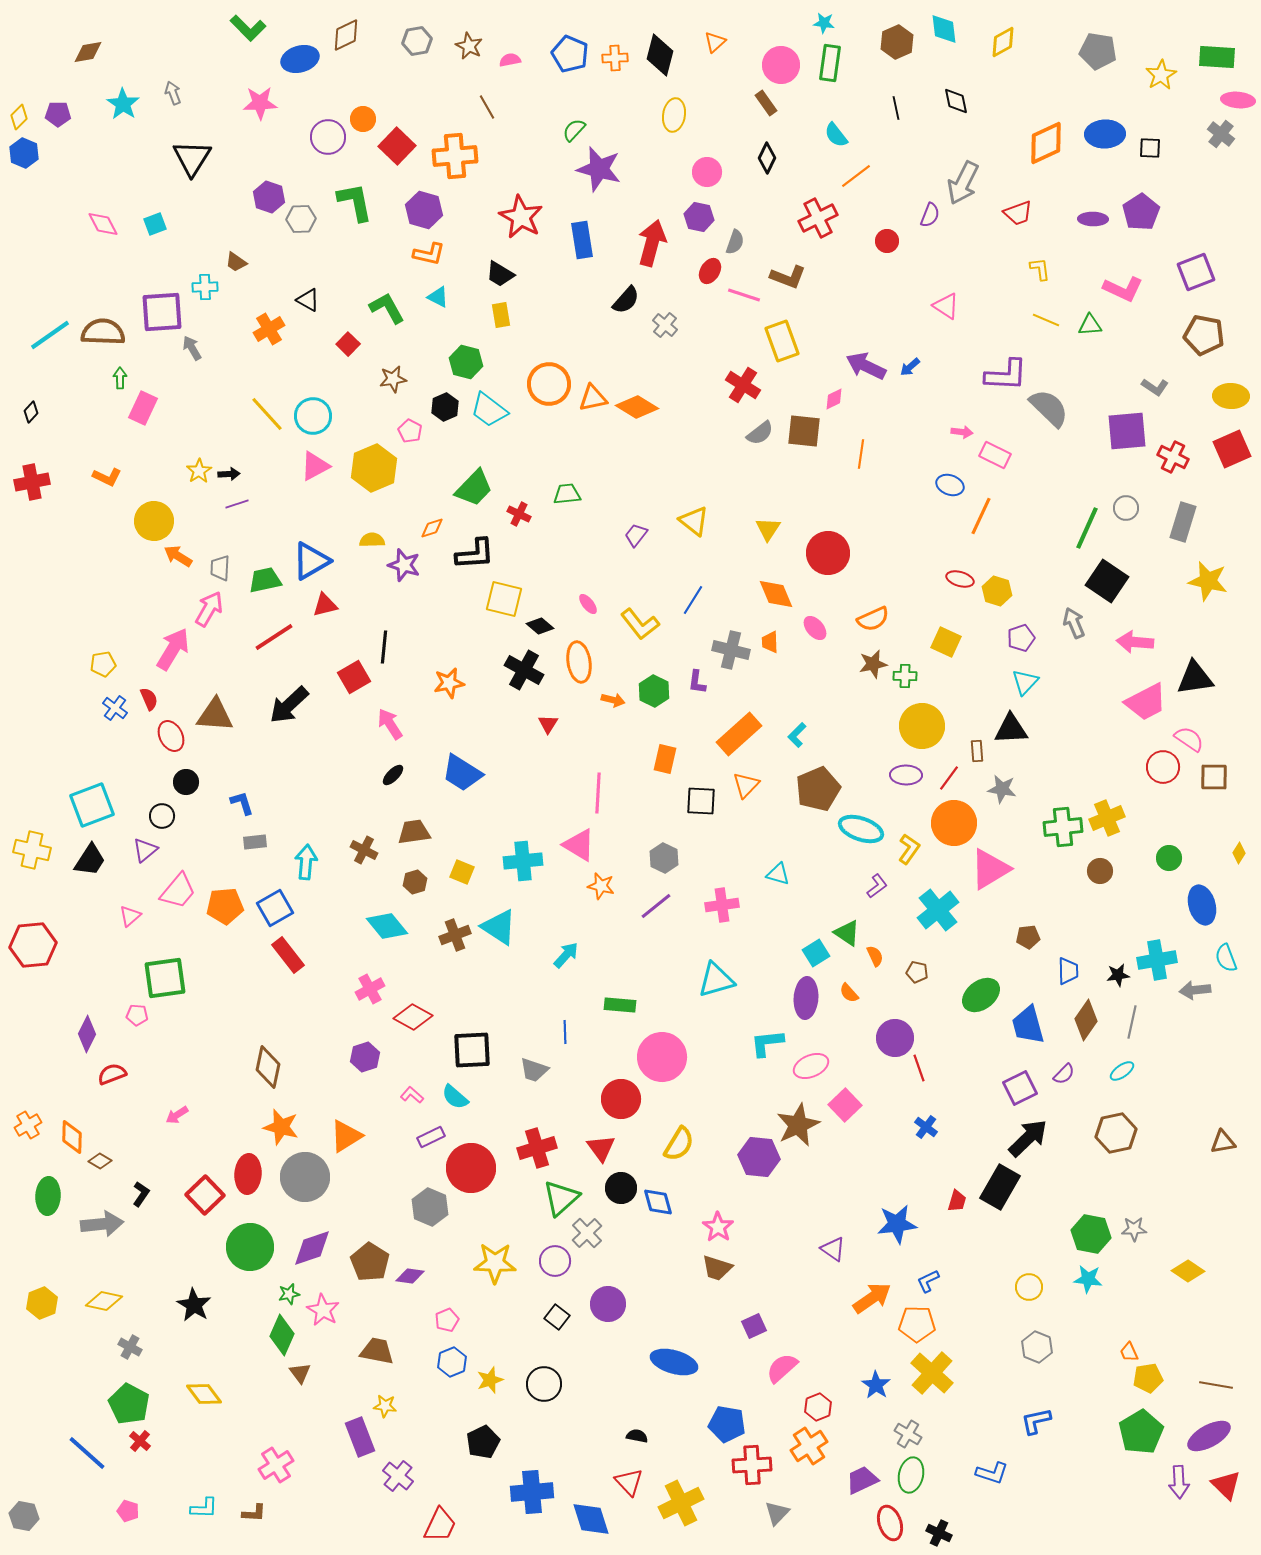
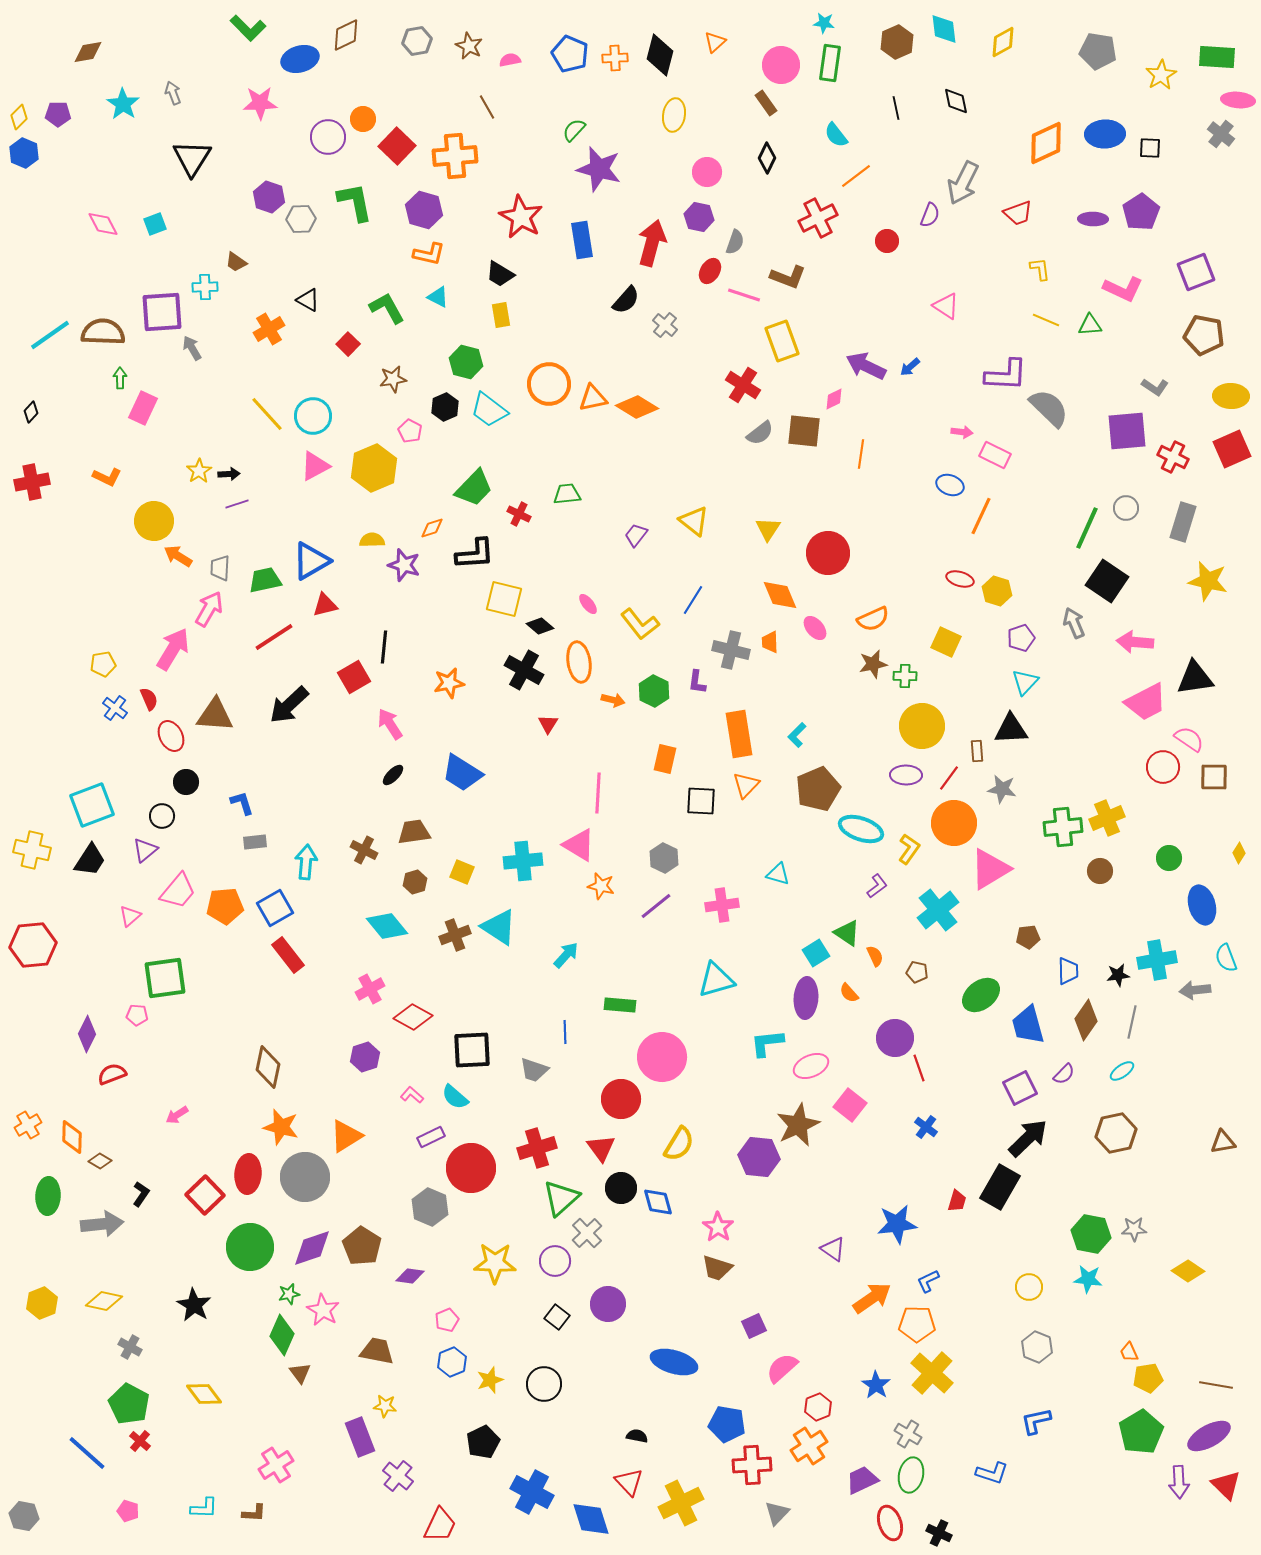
orange diamond at (776, 594): moved 4 px right, 1 px down
orange rectangle at (739, 734): rotated 57 degrees counterclockwise
pink square at (845, 1105): moved 5 px right; rotated 8 degrees counterclockwise
brown pentagon at (370, 1262): moved 8 px left, 16 px up
blue cross at (532, 1492): rotated 33 degrees clockwise
